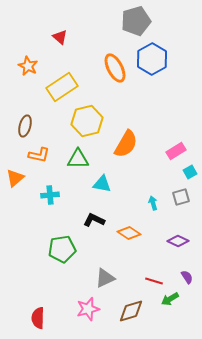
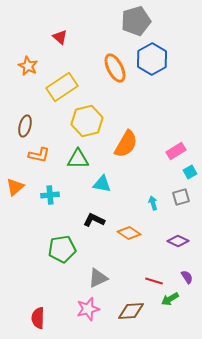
orange triangle: moved 9 px down
gray triangle: moved 7 px left
brown diamond: rotated 12 degrees clockwise
